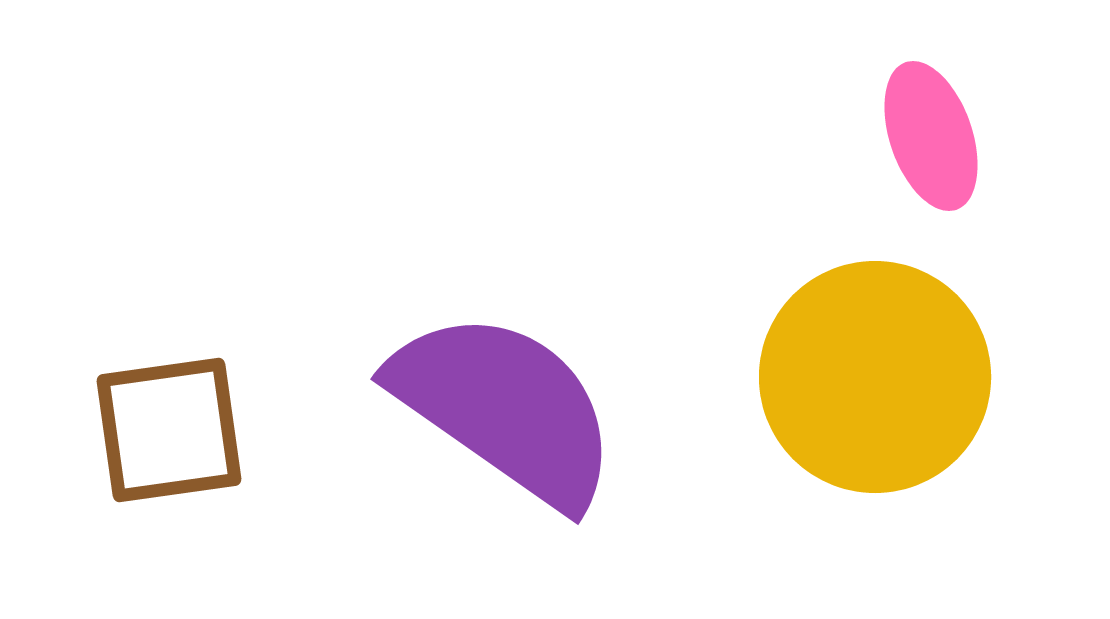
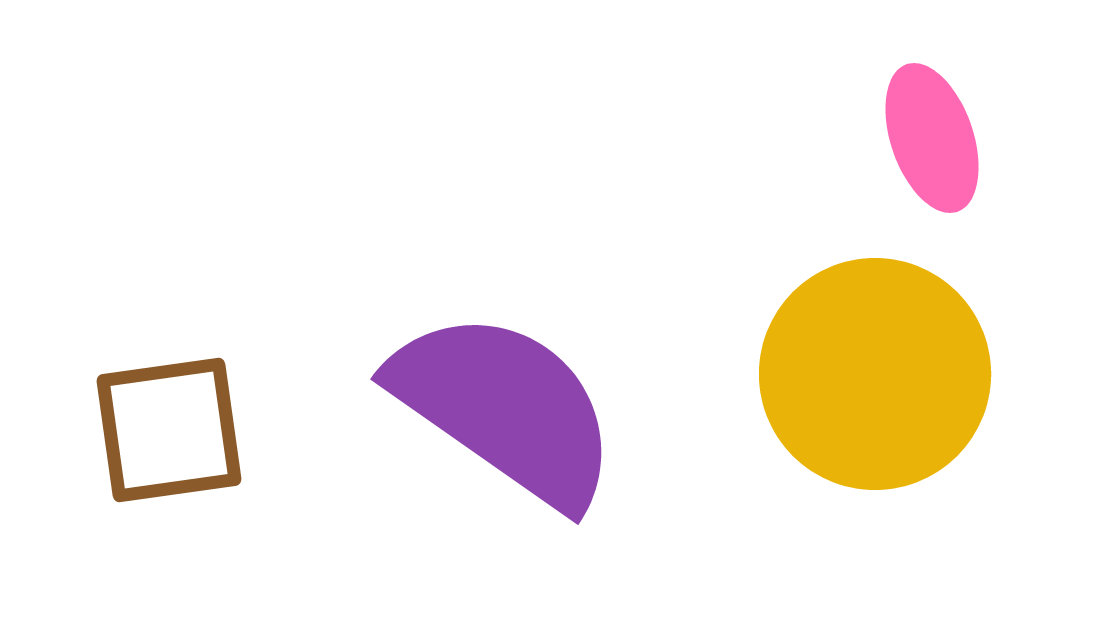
pink ellipse: moved 1 px right, 2 px down
yellow circle: moved 3 px up
